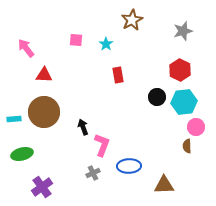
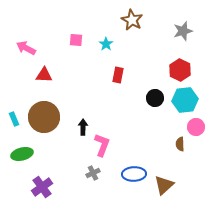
brown star: rotated 15 degrees counterclockwise
pink arrow: rotated 24 degrees counterclockwise
red rectangle: rotated 21 degrees clockwise
black circle: moved 2 px left, 1 px down
cyan hexagon: moved 1 px right, 2 px up
brown circle: moved 5 px down
cyan rectangle: rotated 72 degrees clockwise
black arrow: rotated 21 degrees clockwise
brown semicircle: moved 7 px left, 2 px up
blue ellipse: moved 5 px right, 8 px down
brown triangle: rotated 40 degrees counterclockwise
